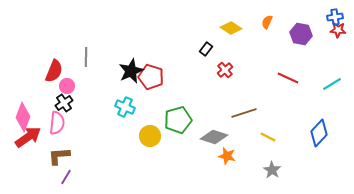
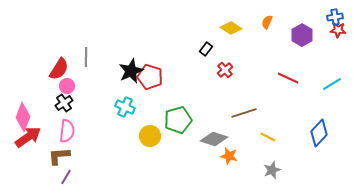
purple hexagon: moved 1 px right, 1 px down; rotated 20 degrees clockwise
red semicircle: moved 5 px right, 2 px up; rotated 10 degrees clockwise
red pentagon: moved 1 px left
pink semicircle: moved 10 px right, 8 px down
gray diamond: moved 2 px down
orange star: moved 2 px right
gray star: rotated 18 degrees clockwise
